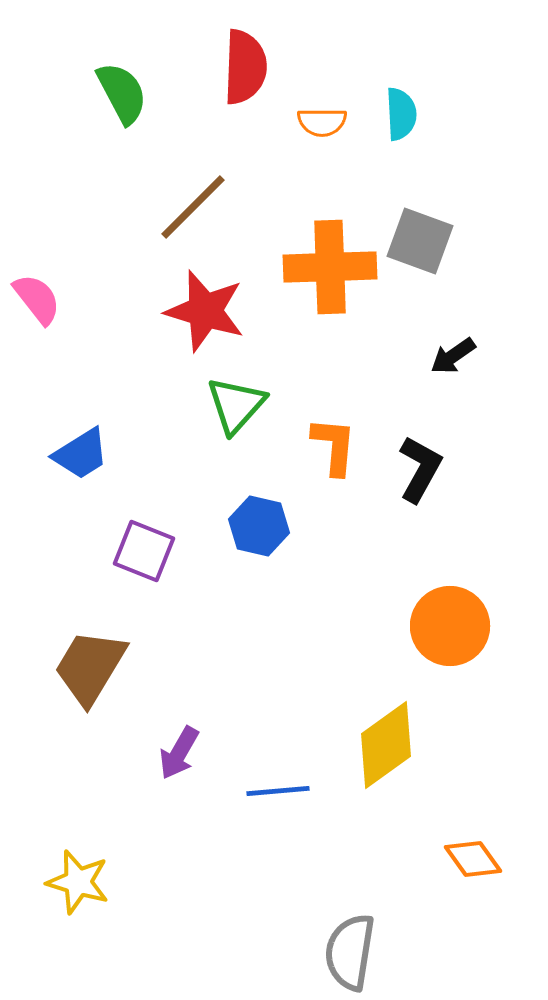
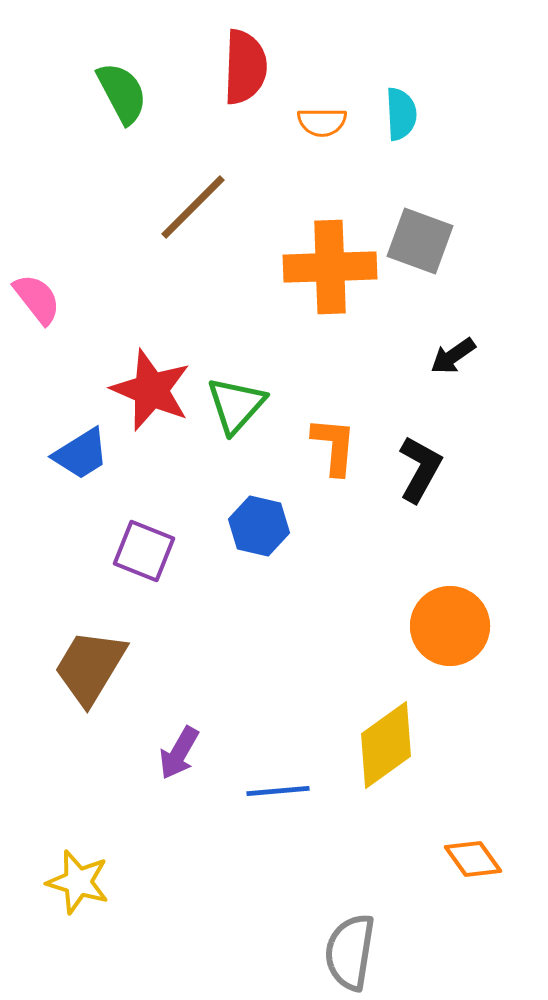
red star: moved 54 px left, 79 px down; rotated 6 degrees clockwise
